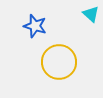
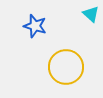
yellow circle: moved 7 px right, 5 px down
